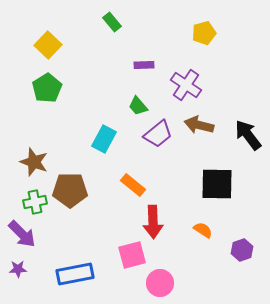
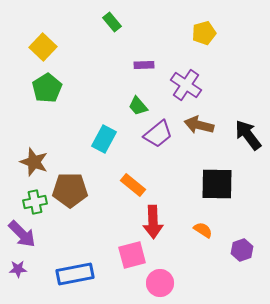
yellow square: moved 5 px left, 2 px down
